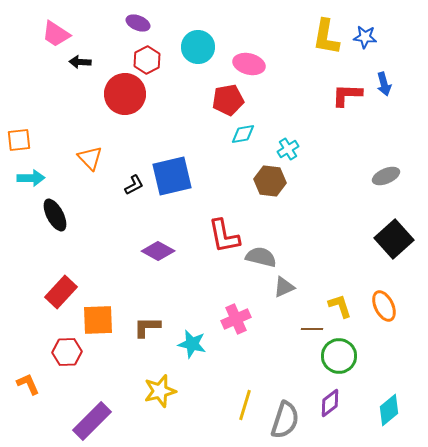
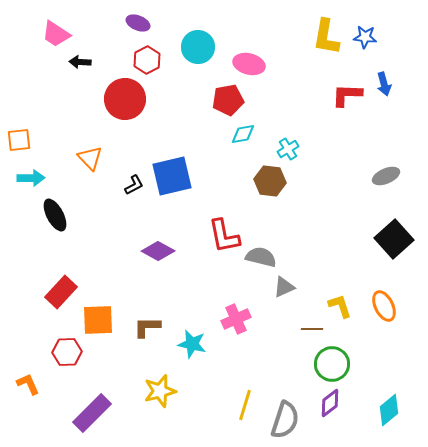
red circle at (125, 94): moved 5 px down
green circle at (339, 356): moved 7 px left, 8 px down
purple rectangle at (92, 421): moved 8 px up
